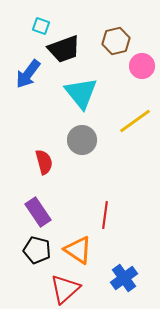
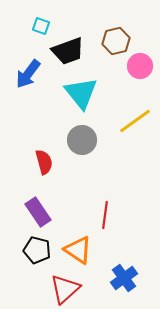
black trapezoid: moved 4 px right, 2 px down
pink circle: moved 2 px left
